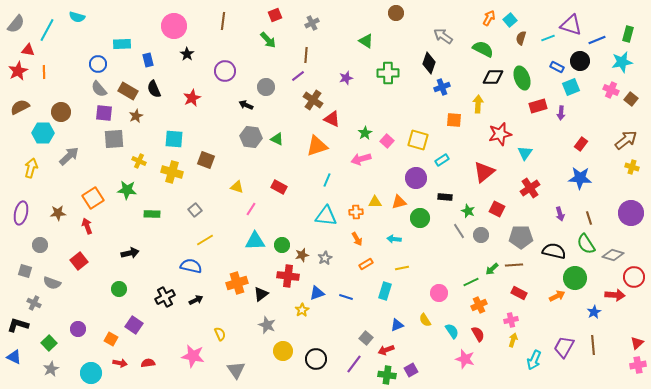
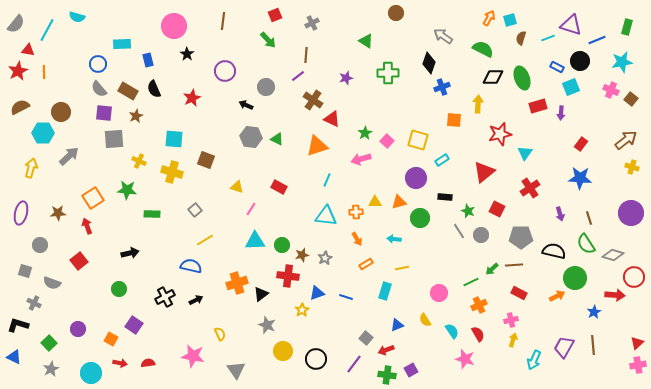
cyan square at (510, 20): rotated 24 degrees clockwise
green rectangle at (628, 34): moved 1 px left, 7 px up
